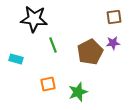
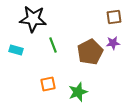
black star: moved 1 px left
cyan rectangle: moved 9 px up
